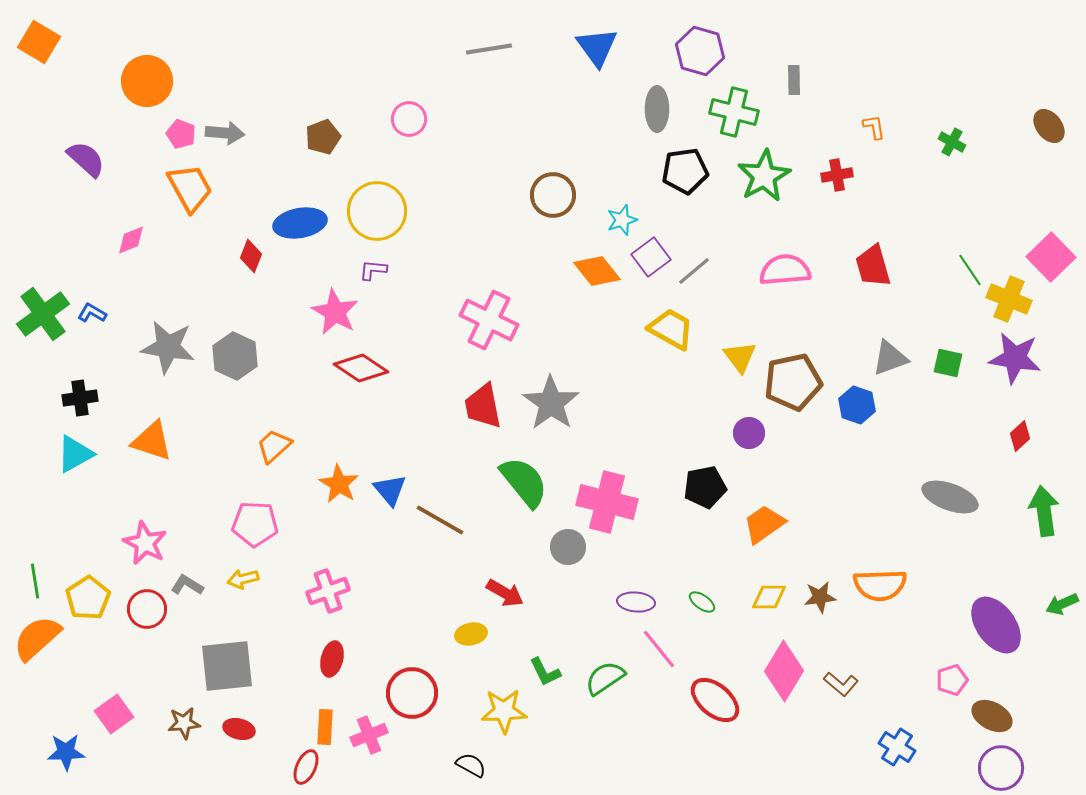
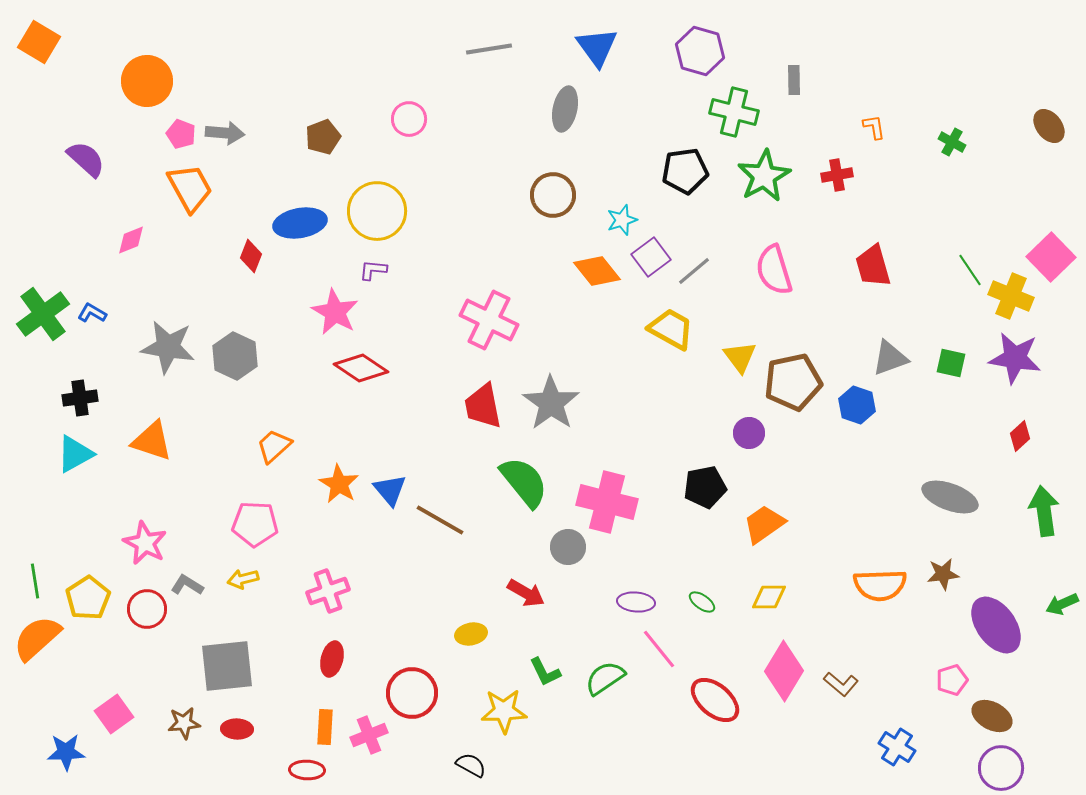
gray ellipse at (657, 109): moved 92 px left; rotated 12 degrees clockwise
pink semicircle at (785, 270): moved 11 px left; rotated 102 degrees counterclockwise
yellow cross at (1009, 299): moved 2 px right, 3 px up
green square at (948, 363): moved 3 px right
red arrow at (505, 593): moved 21 px right
brown star at (820, 597): moved 123 px right, 23 px up
red ellipse at (239, 729): moved 2 px left; rotated 12 degrees counterclockwise
red ellipse at (306, 767): moved 1 px right, 3 px down; rotated 68 degrees clockwise
